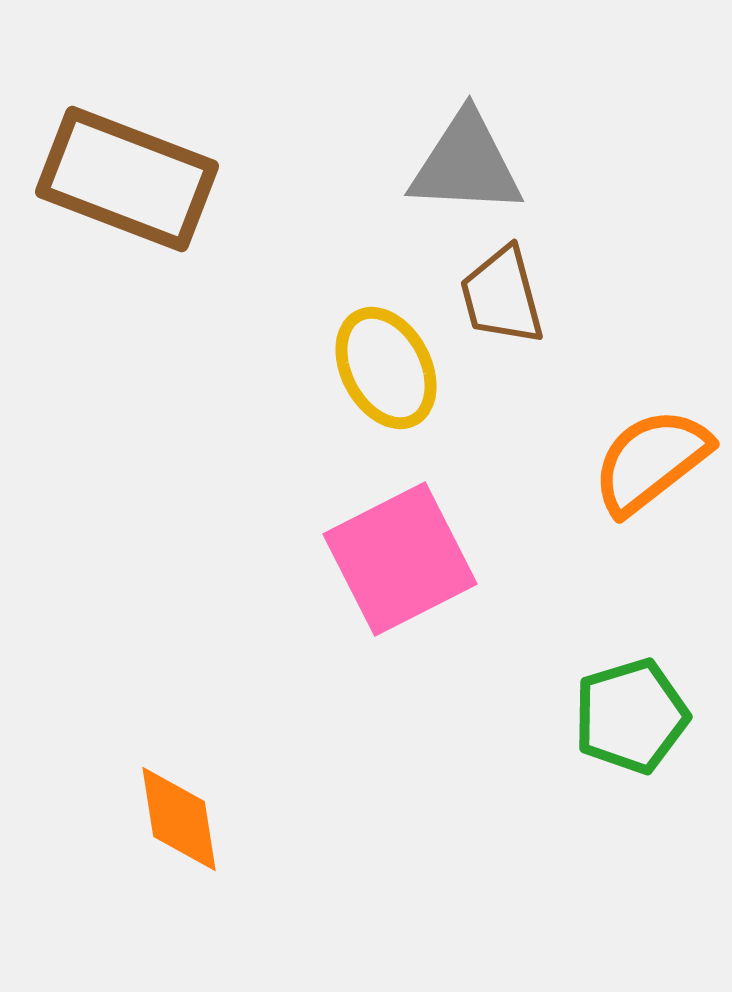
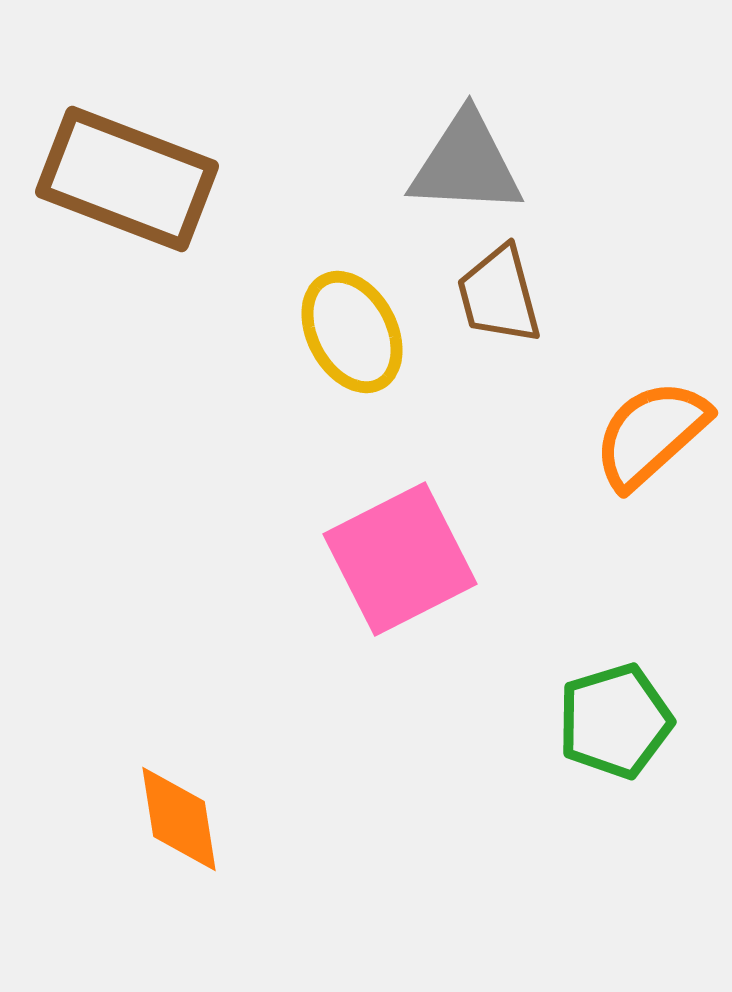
brown trapezoid: moved 3 px left, 1 px up
yellow ellipse: moved 34 px left, 36 px up
orange semicircle: moved 27 px up; rotated 4 degrees counterclockwise
green pentagon: moved 16 px left, 5 px down
